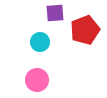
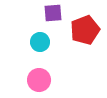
purple square: moved 2 px left
pink circle: moved 2 px right
